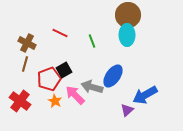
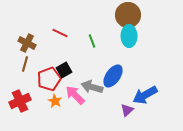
cyan ellipse: moved 2 px right, 1 px down
red cross: rotated 30 degrees clockwise
